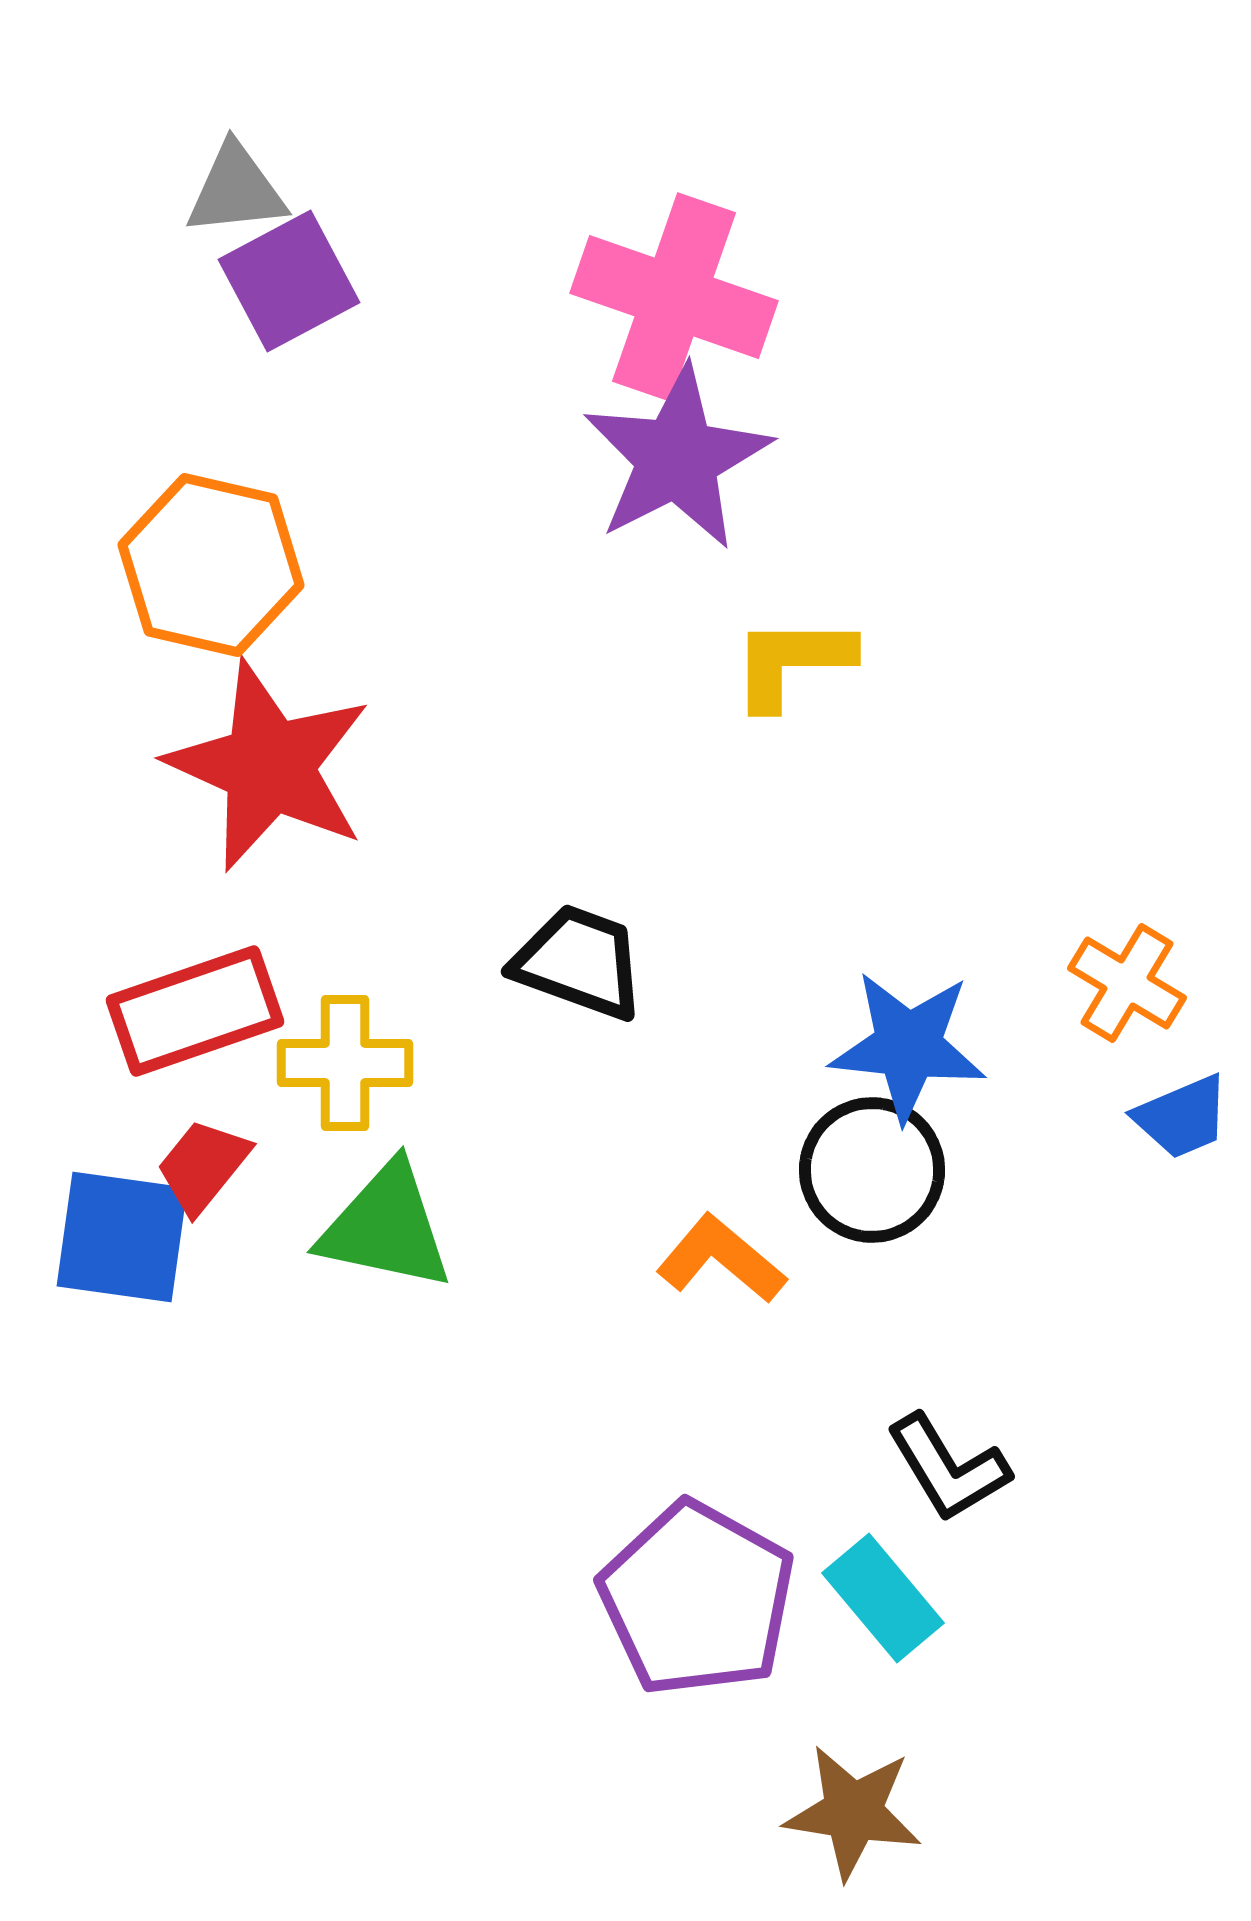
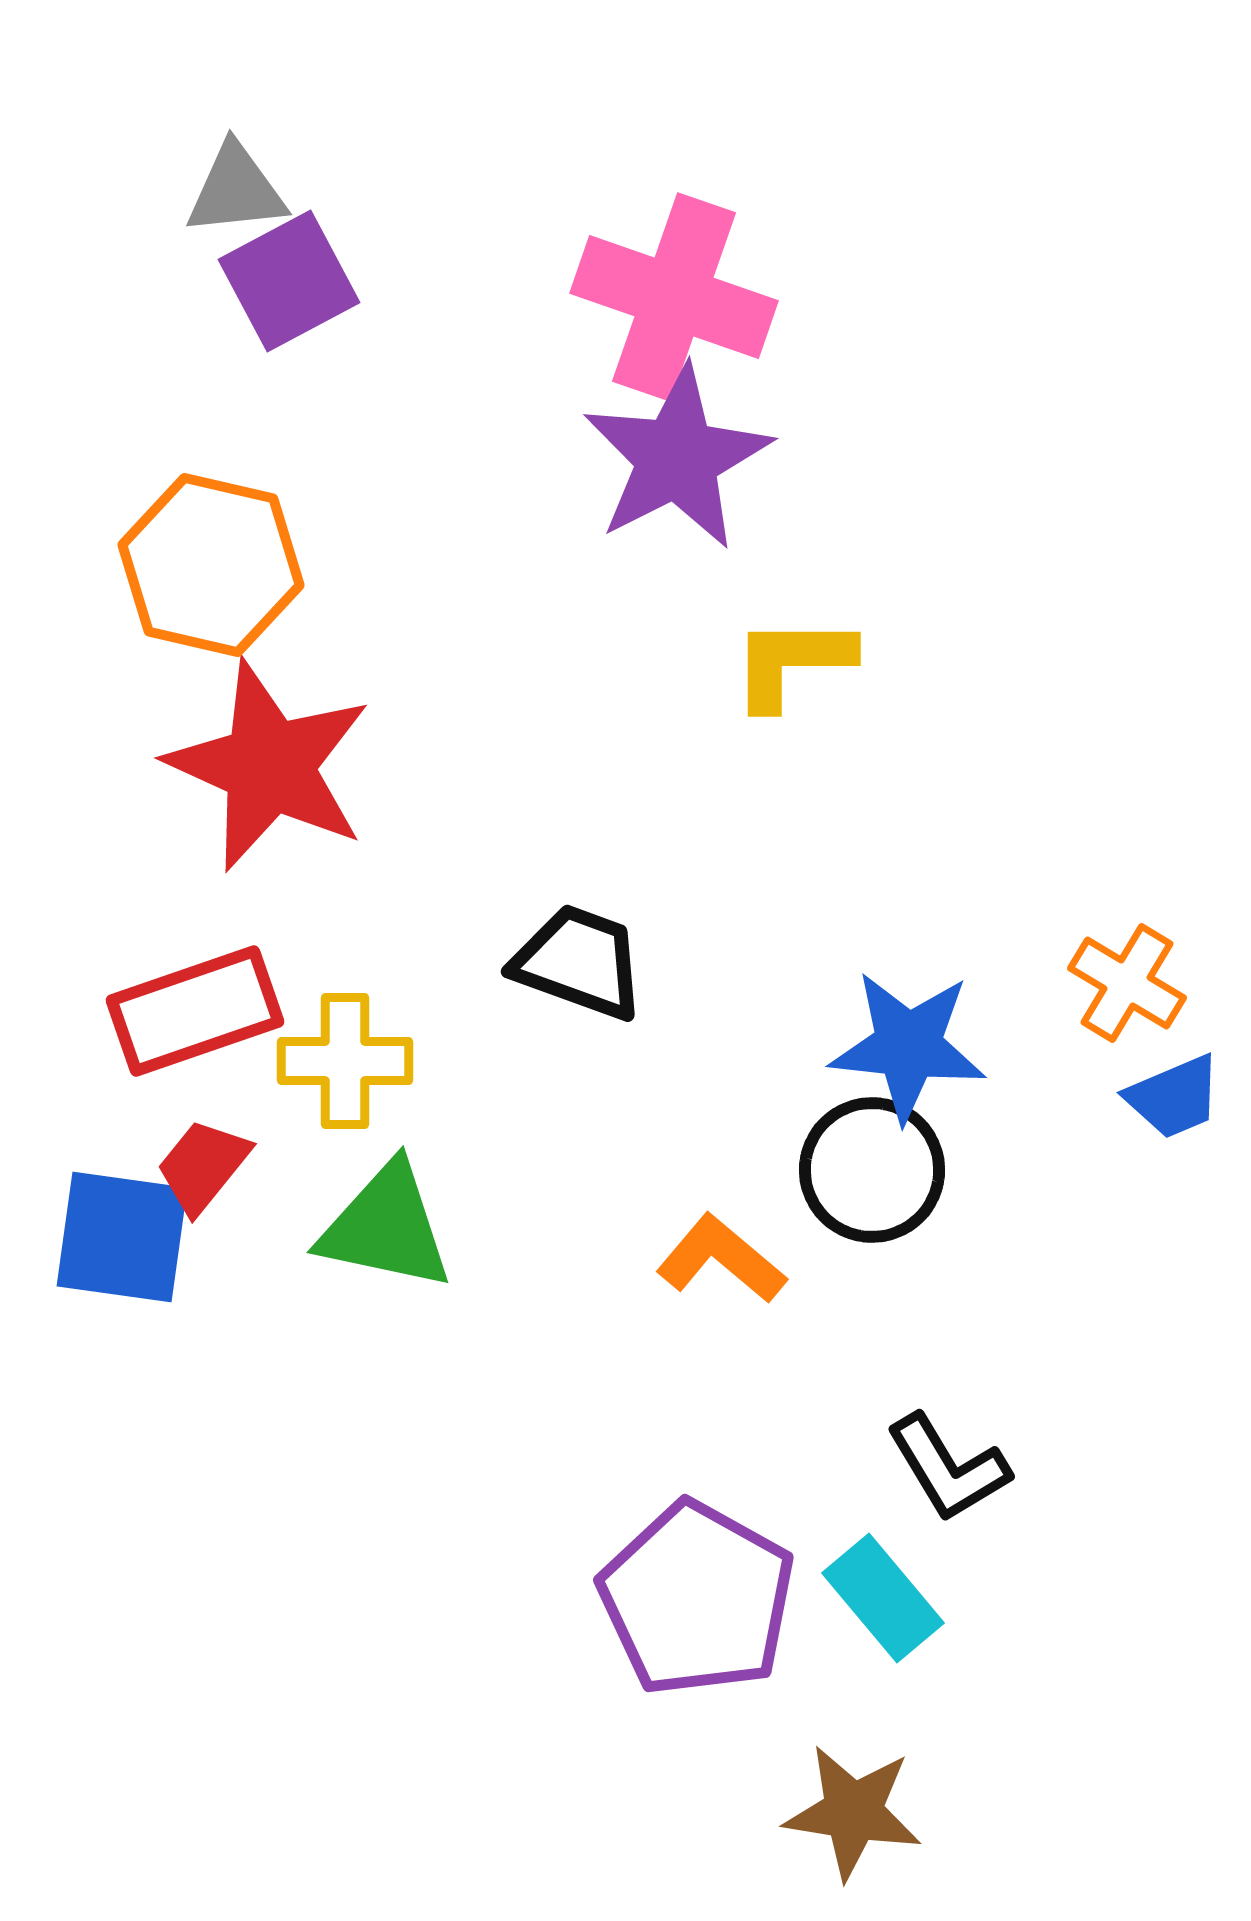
yellow cross: moved 2 px up
blue trapezoid: moved 8 px left, 20 px up
